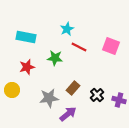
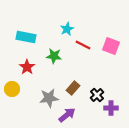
red line: moved 4 px right, 2 px up
green star: moved 1 px left, 2 px up
red star: rotated 21 degrees counterclockwise
yellow circle: moved 1 px up
purple cross: moved 8 px left, 8 px down; rotated 16 degrees counterclockwise
purple arrow: moved 1 px left, 1 px down
